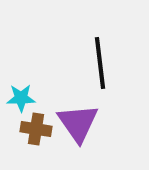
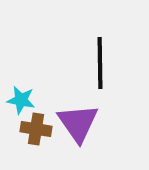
black line: rotated 6 degrees clockwise
cyan star: moved 2 px down; rotated 12 degrees clockwise
